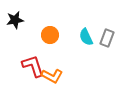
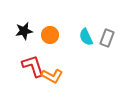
black star: moved 9 px right, 11 px down
